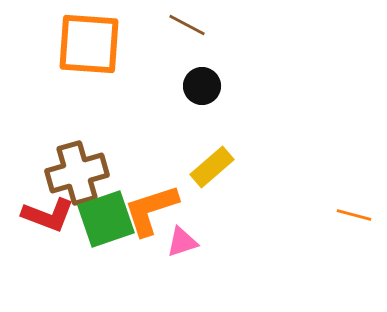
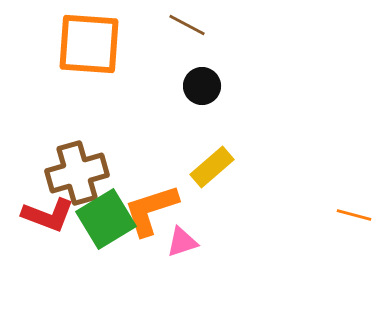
green square: rotated 12 degrees counterclockwise
